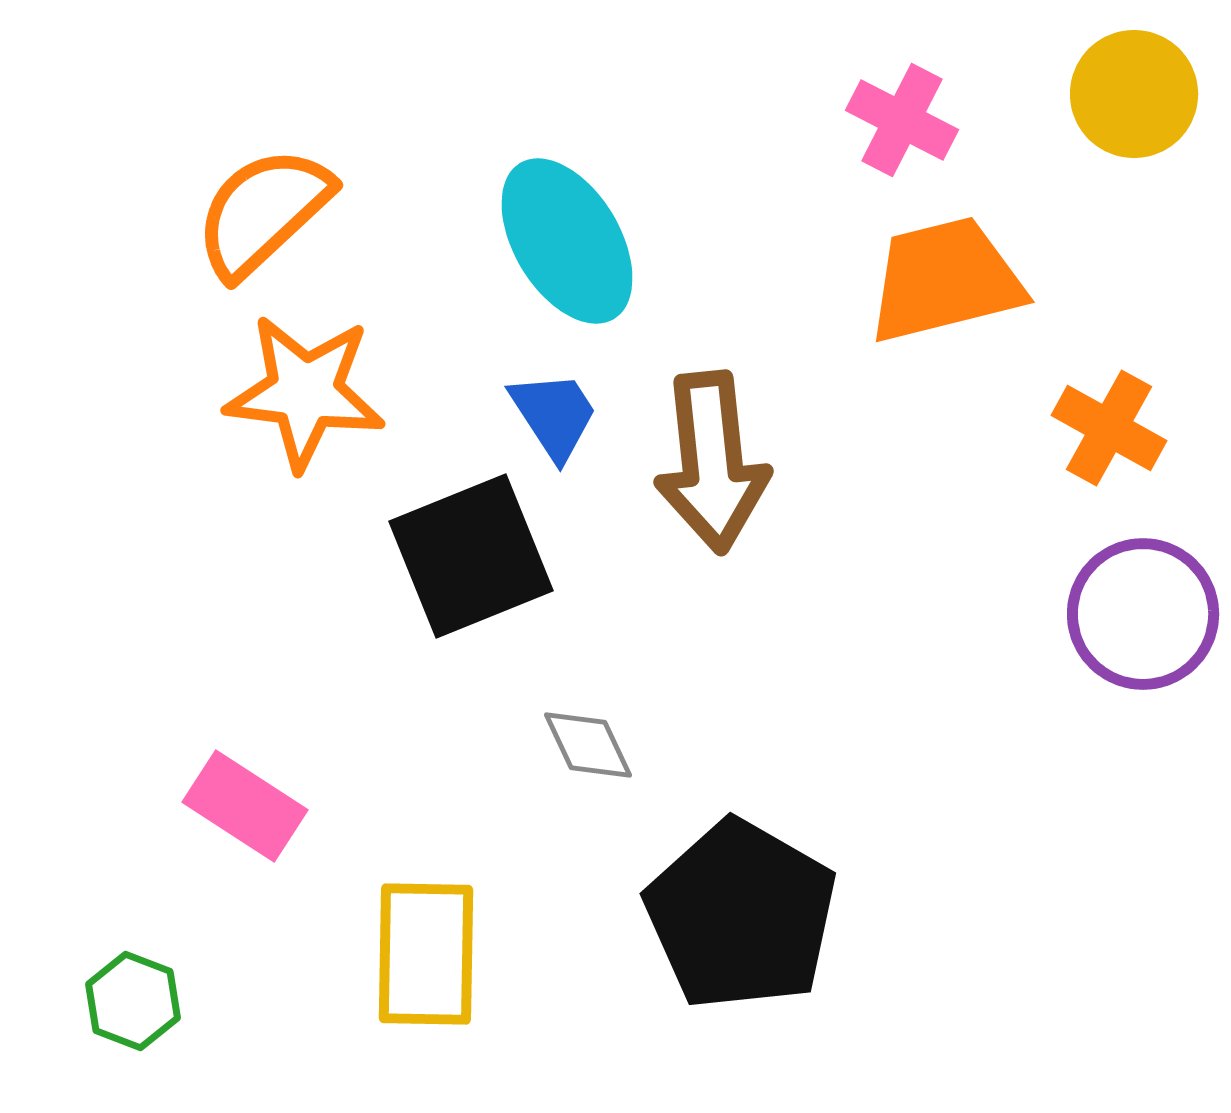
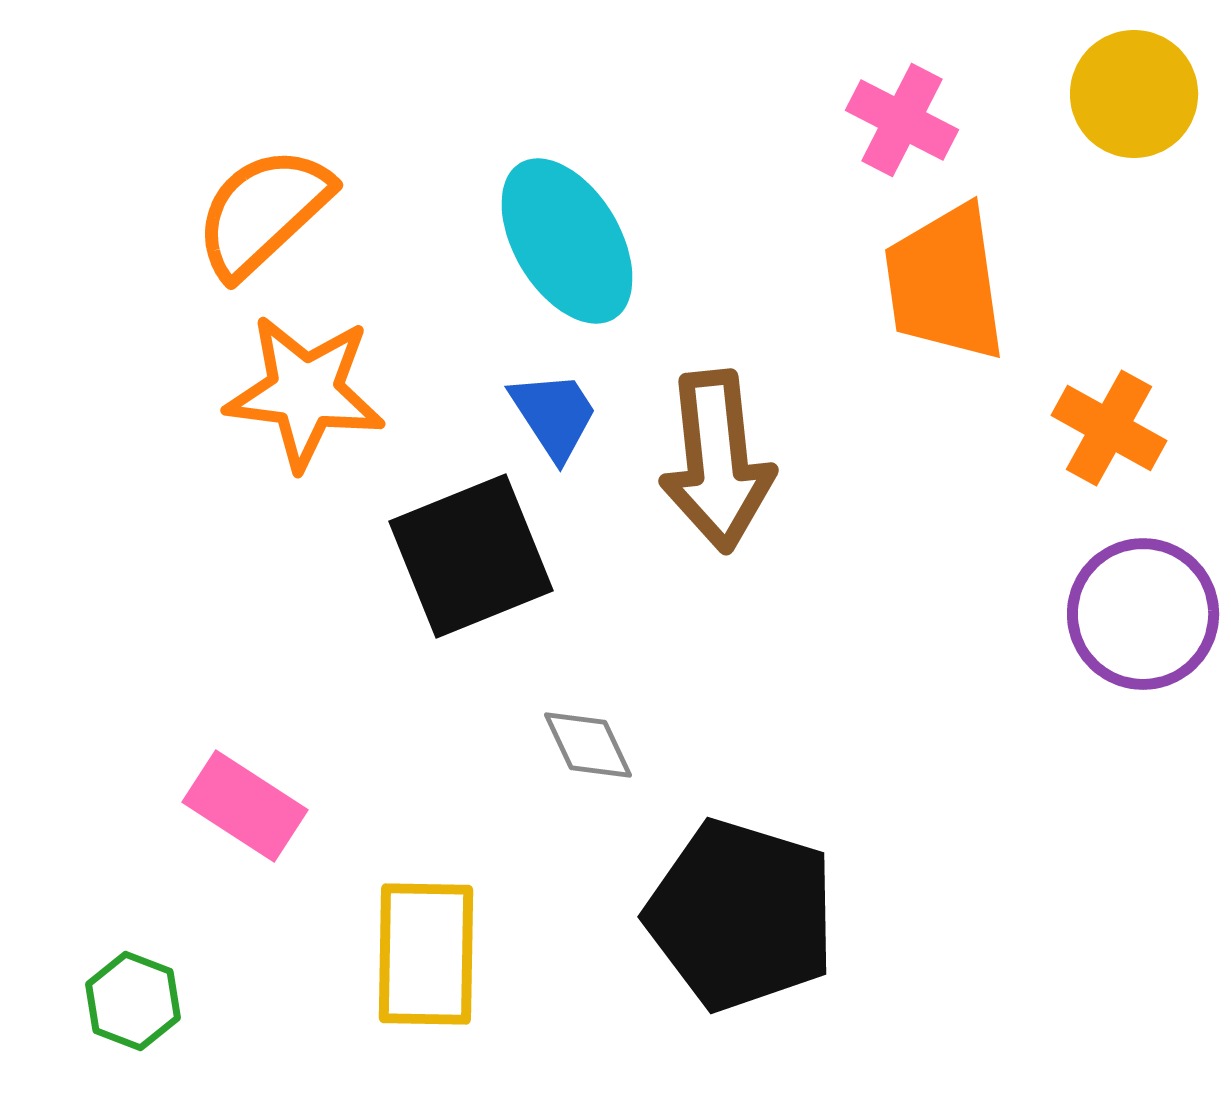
orange trapezoid: moved 3 px down; rotated 84 degrees counterclockwise
brown arrow: moved 5 px right, 1 px up
black pentagon: rotated 13 degrees counterclockwise
